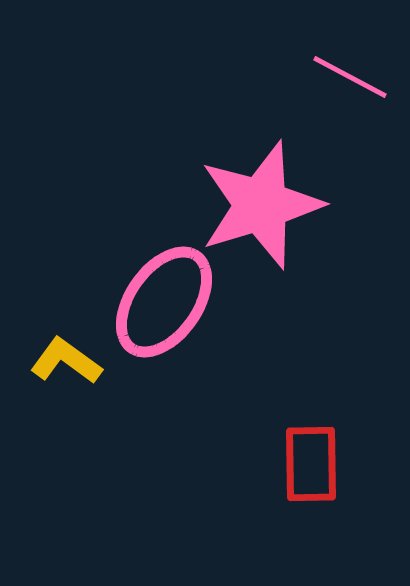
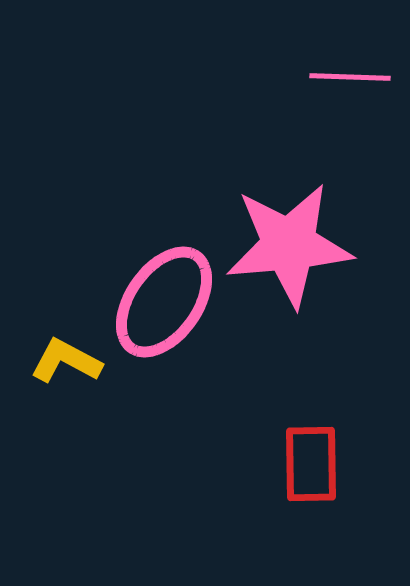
pink line: rotated 26 degrees counterclockwise
pink star: moved 28 px right, 40 px down; rotated 12 degrees clockwise
yellow L-shape: rotated 8 degrees counterclockwise
